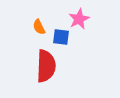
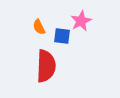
pink star: moved 2 px right, 2 px down
blue square: moved 1 px right, 1 px up
